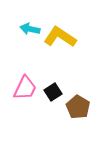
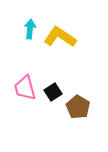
cyan arrow: rotated 84 degrees clockwise
pink trapezoid: rotated 140 degrees clockwise
